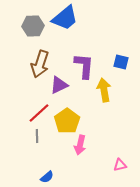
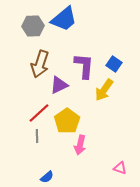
blue trapezoid: moved 1 px left, 1 px down
blue square: moved 7 px left, 2 px down; rotated 21 degrees clockwise
yellow arrow: rotated 135 degrees counterclockwise
pink triangle: moved 3 px down; rotated 32 degrees clockwise
